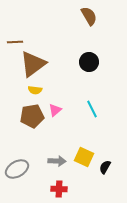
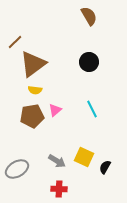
brown line: rotated 42 degrees counterclockwise
gray arrow: rotated 30 degrees clockwise
